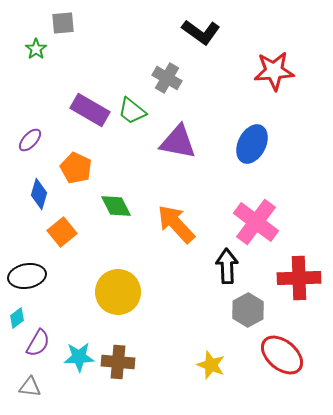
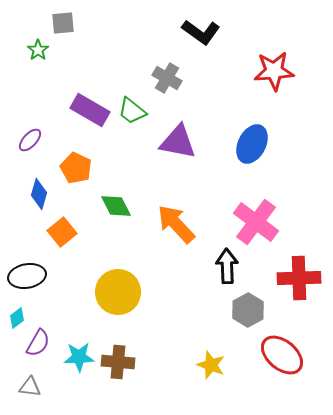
green star: moved 2 px right, 1 px down
